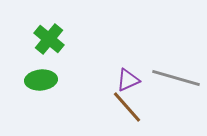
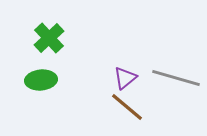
green cross: moved 1 px up; rotated 8 degrees clockwise
purple triangle: moved 3 px left, 2 px up; rotated 15 degrees counterclockwise
brown line: rotated 9 degrees counterclockwise
